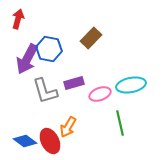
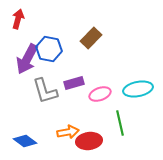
cyan ellipse: moved 7 px right, 4 px down
orange arrow: moved 5 px down; rotated 130 degrees counterclockwise
red ellipse: moved 39 px right; rotated 70 degrees counterclockwise
